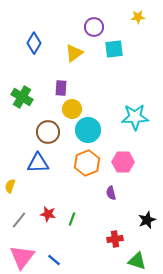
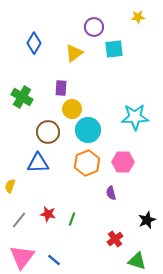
red cross: rotated 28 degrees counterclockwise
